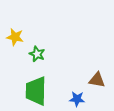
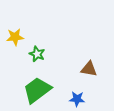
yellow star: rotated 18 degrees counterclockwise
brown triangle: moved 8 px left, 11 px up
green trapezoid: moved 1 px right, 1 px up; rotated 52 degrees clockwise
